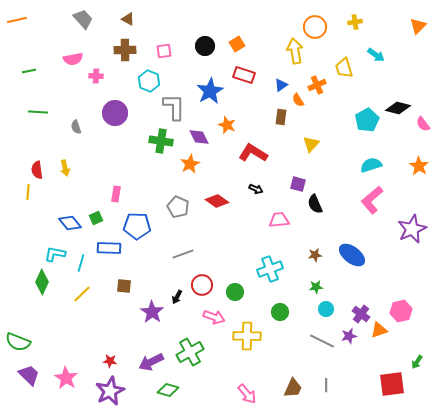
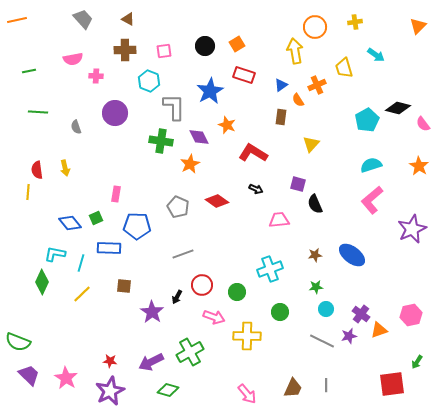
green circle at (235, 292): moved 2 px right
pink hexagon at (401, 311): moved 10 px right, 4 px down
